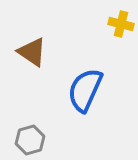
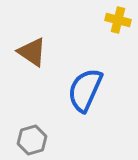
yellow cross: moved 3 px left, 4 px up
gray hexagon: moved 2 px right
